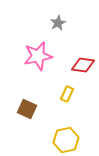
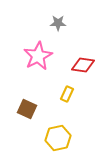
gray star: rotated 28 degrees clockwise
pink star: rotated 16 degrees counterclockwise
yellow hexagon: moved 8 px left, 2 px up
